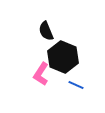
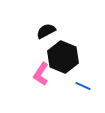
black semicircle: rotated 84 degrees clockwise
blue line: moved 7 px right, 1 px down
